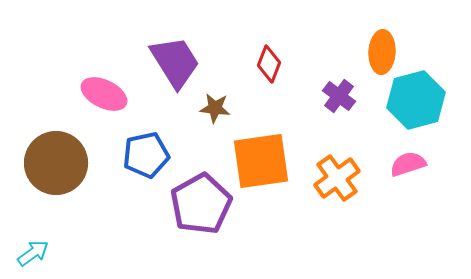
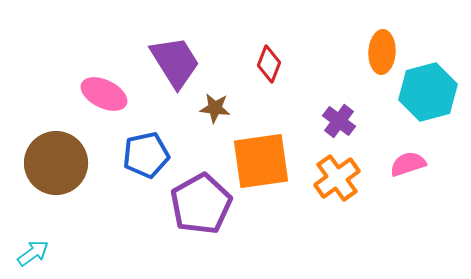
purple cross: moved 25 px down
cyan hexagon: moved 12 px right, 8 px up
